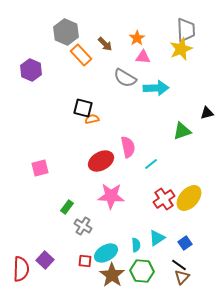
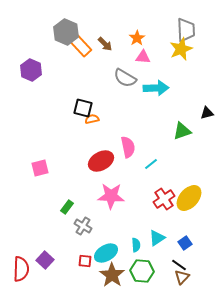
orange rectangle: moved 9 px up
